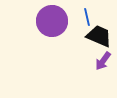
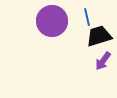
black trapezoid: rotated 40 degrees counterclockwise
